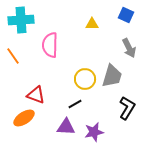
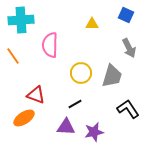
yellow circle: moved 4 px left, 6 px up
black L-shape: moved 1 px right, 1 px down; rotated 65 degrees counterclockwise
